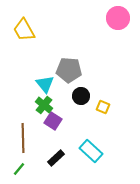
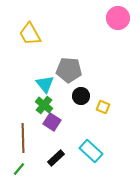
yellow trapezoid: moved 6 px right, 4 px down
purple square: moved 1 px left, 1 px down
